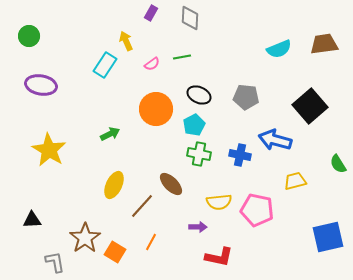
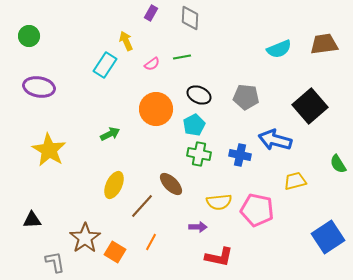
purple ellipse: moved 2 px left, 2 px down
blue square: rotated 20 degrees counterclockwise
